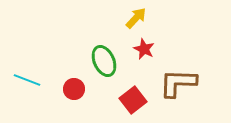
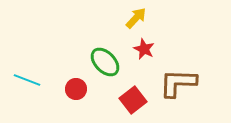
green ellipse: moved 1 px right, 1 px down; rotated 20 degrees counterclockwise
red circle: moved 2 px right
